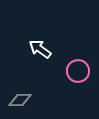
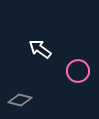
gray diamond: rotated 15 degrees clockwise
